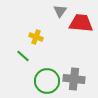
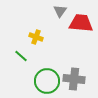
green line: moved 2 px left
